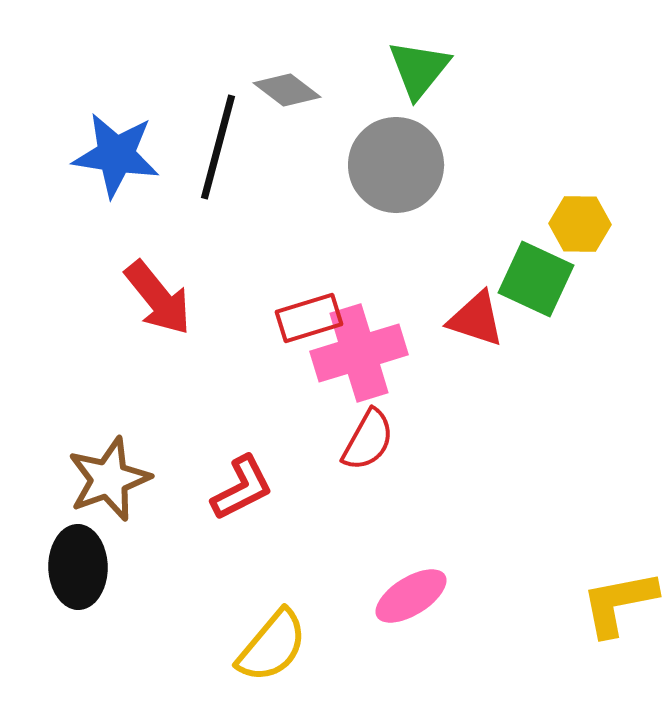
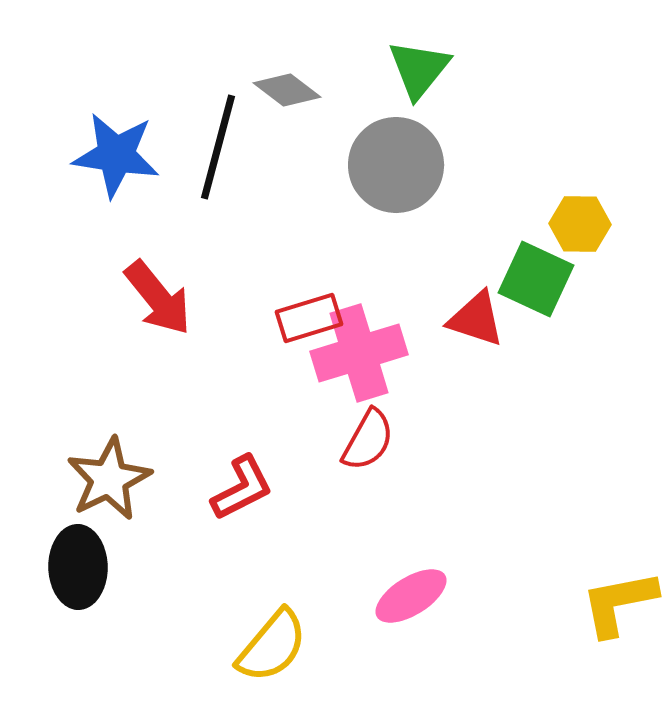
brown star: rotated 6 degrees counterclockwise
